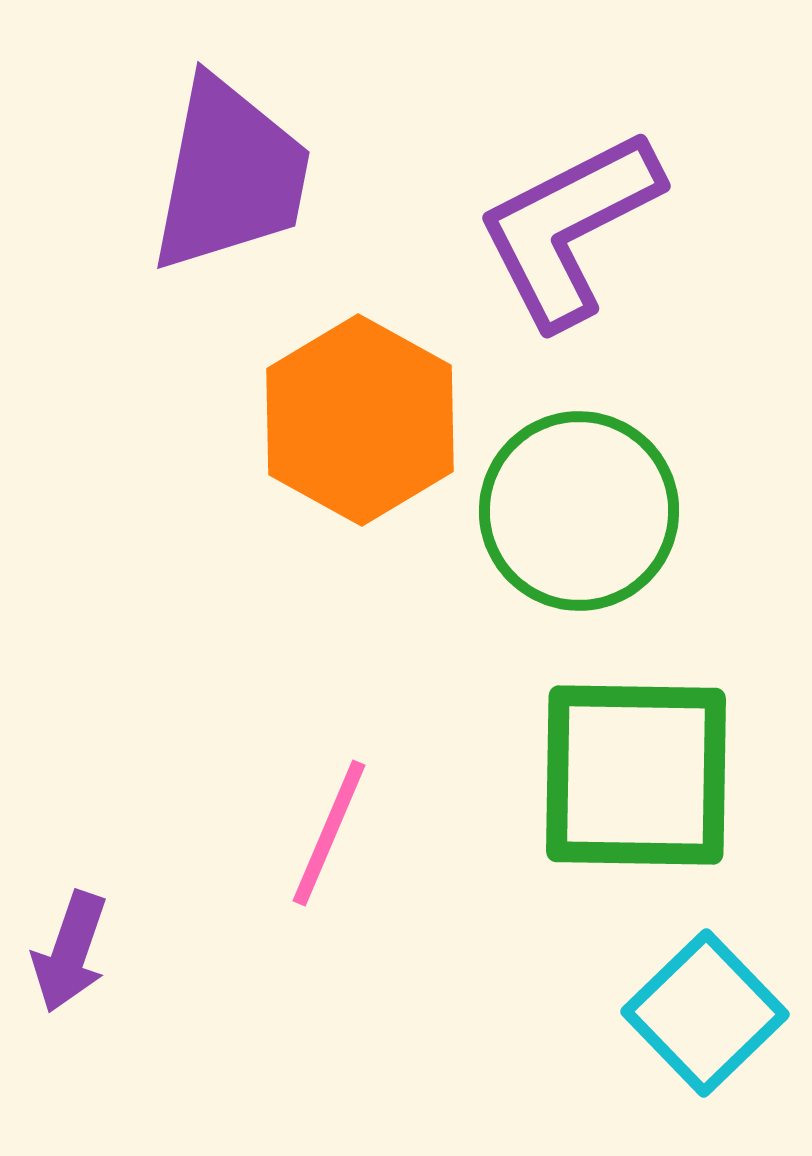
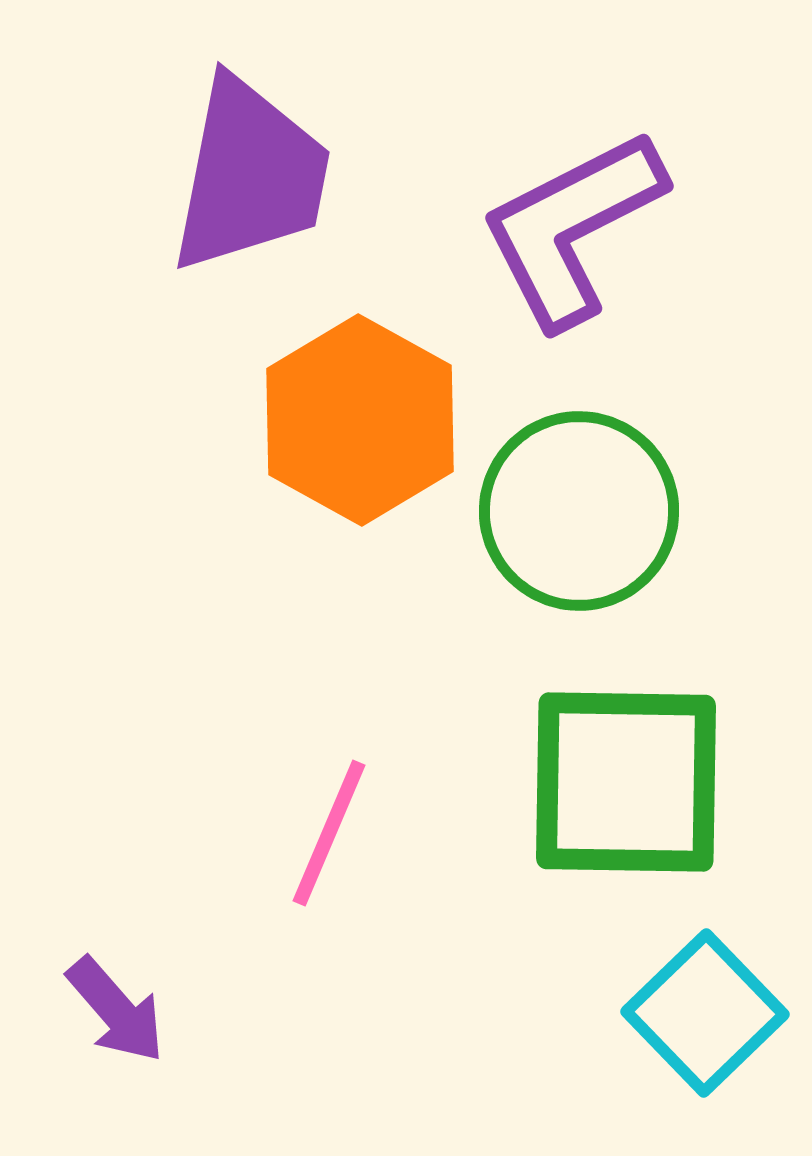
purple trapezoid: moved 20 px right
purple L-shape: moved 3 px right
green square: moved 10 px left, 7 px down
purple arrow: moved 46 px right, 58 px down; rotated 60 degrees counterclockwise
